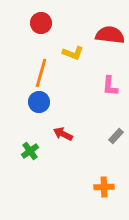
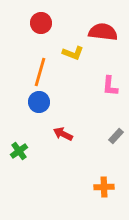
red semicircle: moved 7 px left, 3 px up
orange line: moved 1 px left, 1 px up
green cross: moved 11 px left
